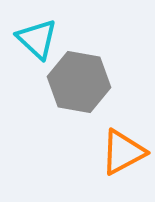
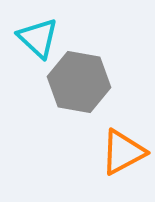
cyan triangle: moved 1 px right, 1 px up
